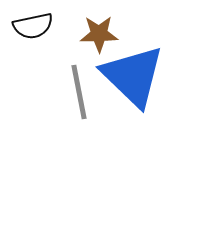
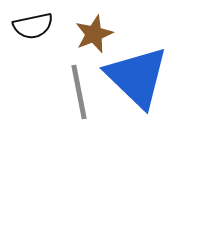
brown star: moved 5 px left; rotated 21 degrees counterclockwise
blue triangle: moved 4 px right, 1 px down
